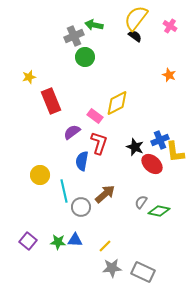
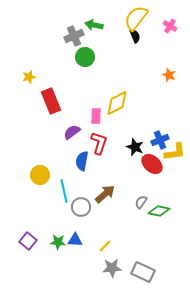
black semicircle: rotated 32 degrees clockwise
pink rectangle: moved 1 px right; rotated 56 degrees clockwise
yellow L-shape: rotated 90 degrees counterclockwise
